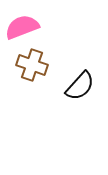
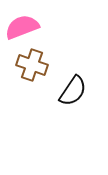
black semicircle: moved 7 px left, 5 px down; rotated 8 degrees counterclockwise
